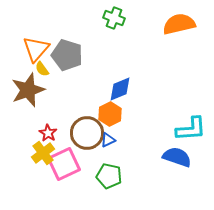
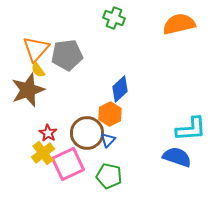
gray pentagon: rotated 24 degrees counterclockwise
yellow semicircle: moved 4 px left, 1 px down
blue diamond: rotated 20 degrees counterclockwise
blue triangle: rotated 21 degrees counterclockwise
pink square: moved 4 px right
